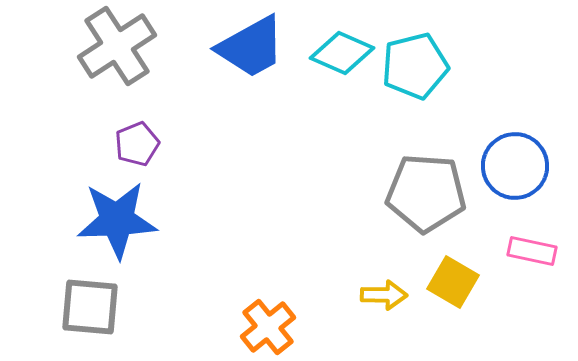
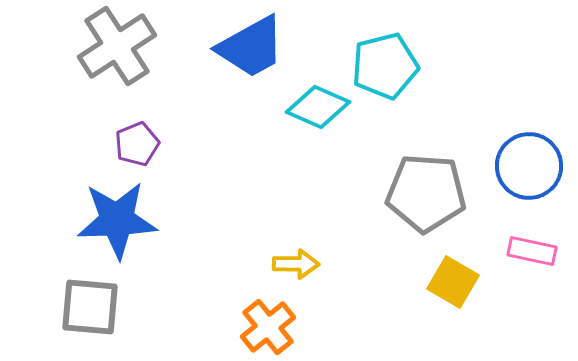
cyan diamond: moved 24 px left, 54 px down
cyan pentagon: moved 30 px left
blue circle: moved 14 px right
yellow arrow: moved 88 px left, 31 px up
